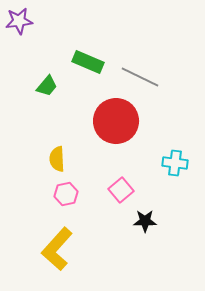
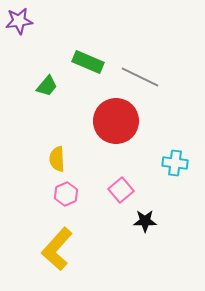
pink hexagon: rotated 10 degrees counterclockwise
